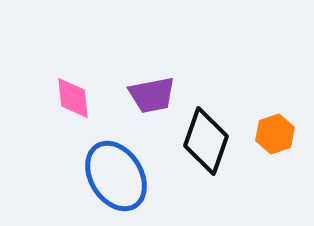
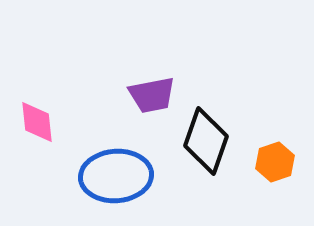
pink diamond: moved 36 px left, 24 px down
orange hexagon: moved 28 px down
blue ellipse: rotated 62 degrees counterclockwise
